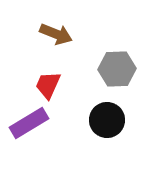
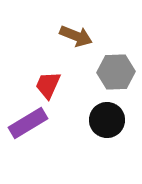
brown arrow: moved 20 px right, 2 px down
gray hexagon: moved 1 px left, 3 px down
purple rectangle: moved 1 px left
